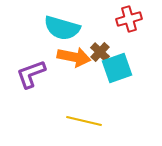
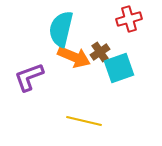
cyan semicircle: moved 1 px left, 1 px down; rotated 87 degrees clockwise
brown cross: rotated 12 degrees clockwise
orange arrow: rotated 12 degrees clockwise
cyan square: moved 2 px right
purple L-shape: moved 2 px left, 3 px down
